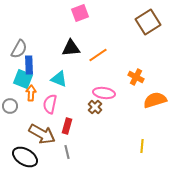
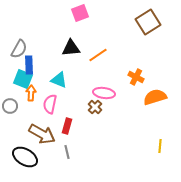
cyan triangle: moved 1 px down
orange semicircle: moved 3 px up
yellow line: moved 18 px right
